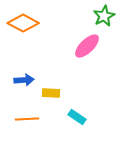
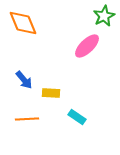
orange diamond: rotated 40 degrees clockwise
blue arrow: rotated 54 degrees clockwise
